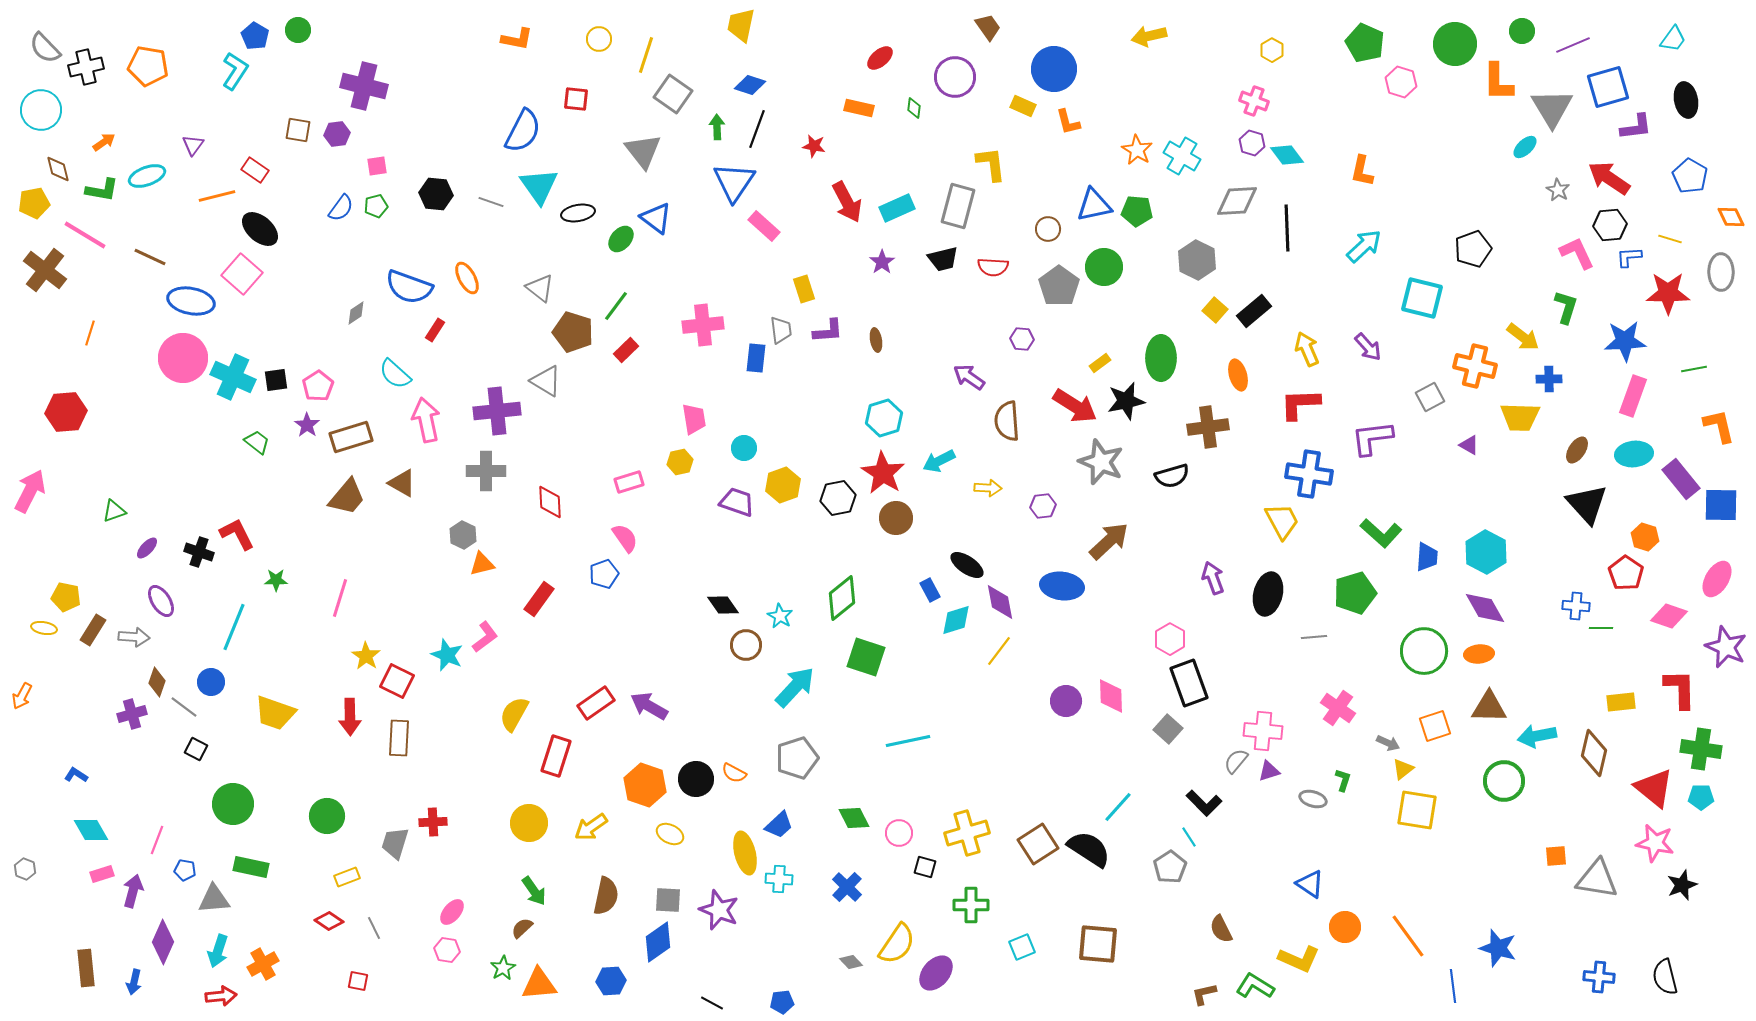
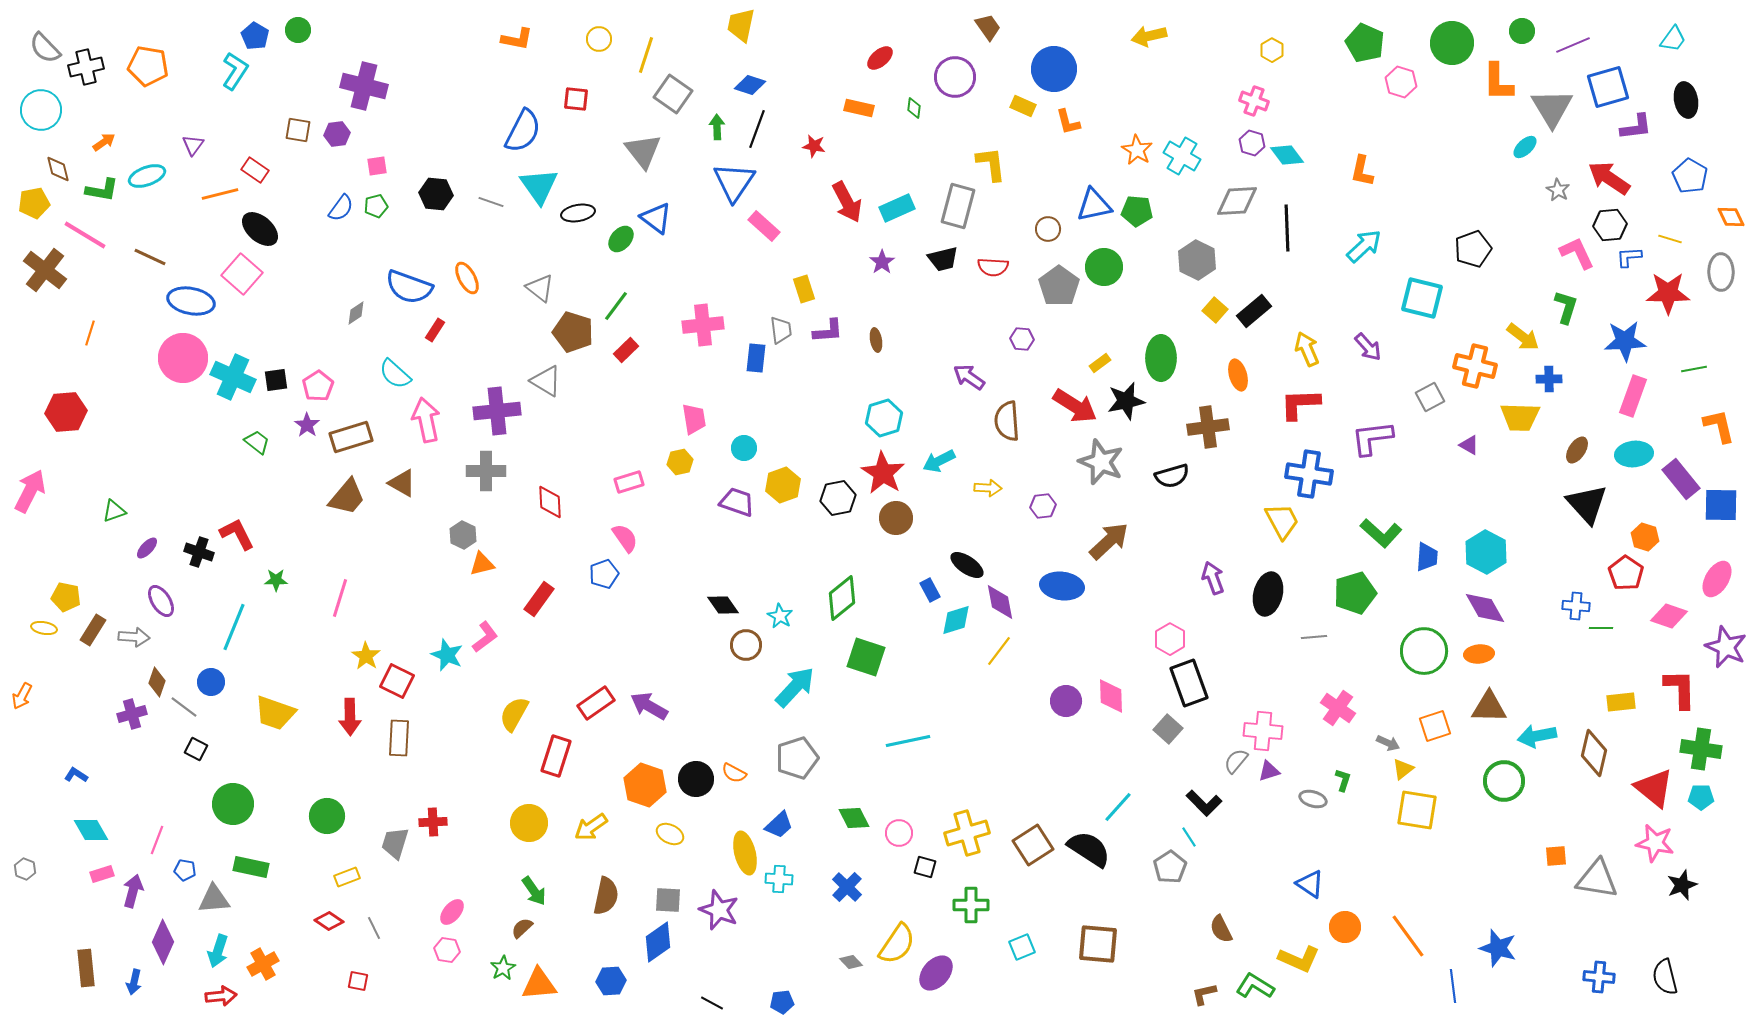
green circle at (1455, 44): moved 3 px left, 1 px up
orange line at (217, 196): moved 3 px right, 2 px up
brown square at (1038, 844): moved 5 px left, 1 px down
